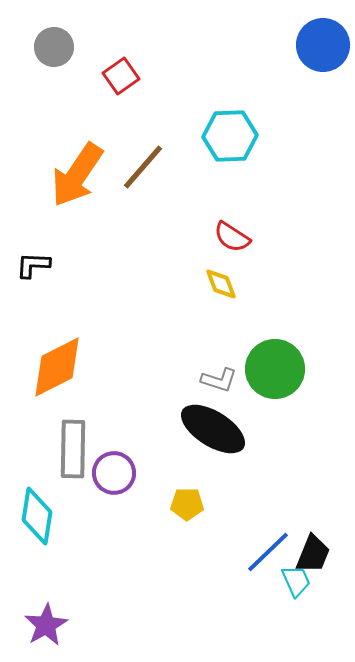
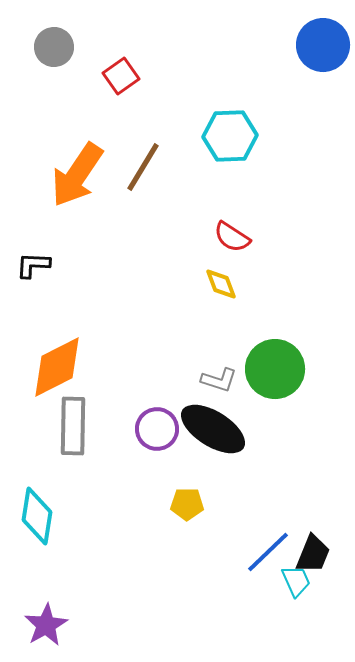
brown line: rotated 10 degrees counterclockwise
gray rectangle: moved 23 px up
purple circle: moved 43 px right, 44 px up
